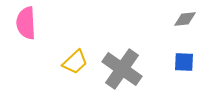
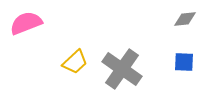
pink semicircle: rotated 72 degrees clockwise
